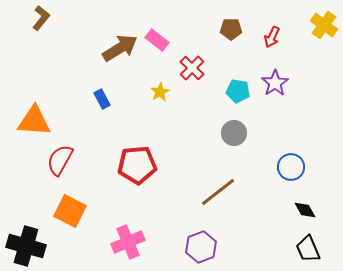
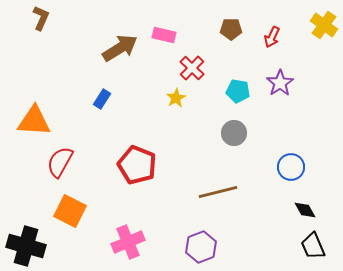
brown L-shape: rotated 15 degrees counterclockwise
pink rectangle: moved 7 px right, 5 px up; rotated 25 degrees counterclockwise
purple star: moved 5 px right
yellow star: moved 16 px right, 6 px down
blue rectangle: rotated 60 degrees clockwise
red semicircle: moved 2 px down
red pentagon: rotated 27 degrees clockwise
brown line: rotated 24 degrees clockwise
black trapezoid: moved 5 px right, 3 px up
